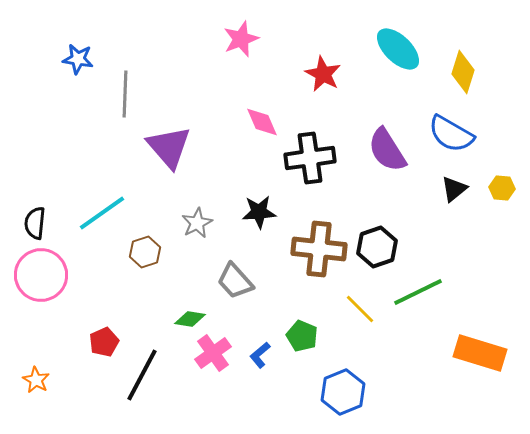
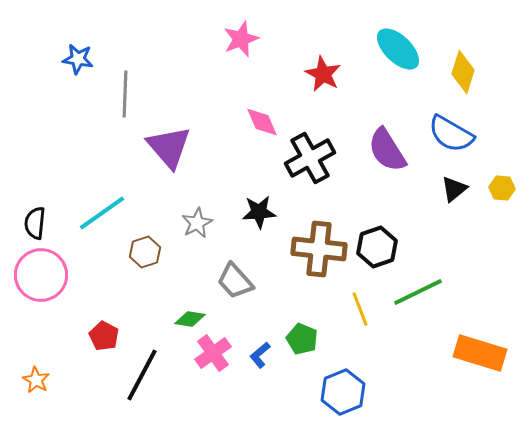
black cross: rotated 21 degrees counterclockwise
yellow line: rotated 24 degrees clockwise
green pentagon: moved 3 px down
red pentagon: moved 6 px up; rotated 20 degrees counterclockwise
